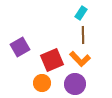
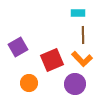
cyan rectangle: moved 3 px left; rotated 56 degrees clockwise
purple square: moved 2 px left
orange L-shape: moved 2 px right
orange circle: moved 13 px left
